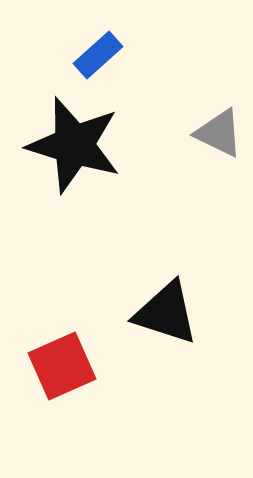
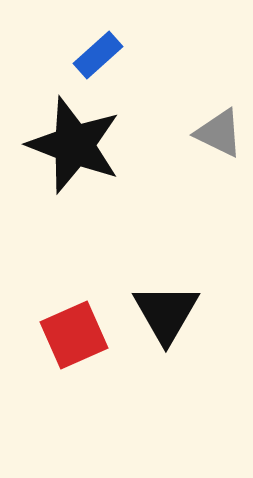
black star: rotated 4 degrees clockwise
black triangle: rotated 42 degrees clockwise
red square: moved 12 px right, 31 px up
